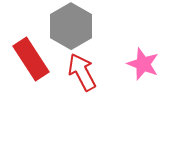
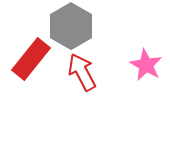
red rectangle: rotated 72 degrees clockwise
pink star: moved 3 px right, 1 px down; rotated 8 degrees clockwise
